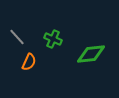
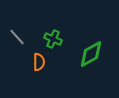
green diamond: rotated 24 degrees counterclockwise
orange semicircle: moved 10 px right; rotated 24 degrees counterclockwise
